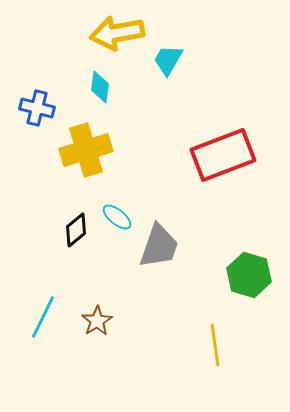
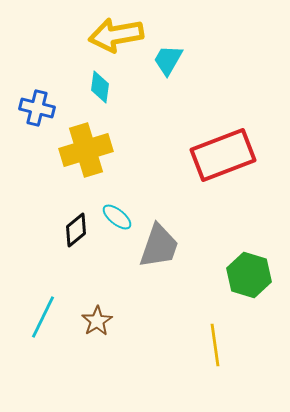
yellow arrow: moved 1 px left, 2 px down
